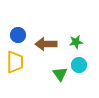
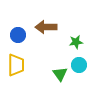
brown arrow: moved 17 px up
yellow trapezoid: moved 1 px right, 3 px down
